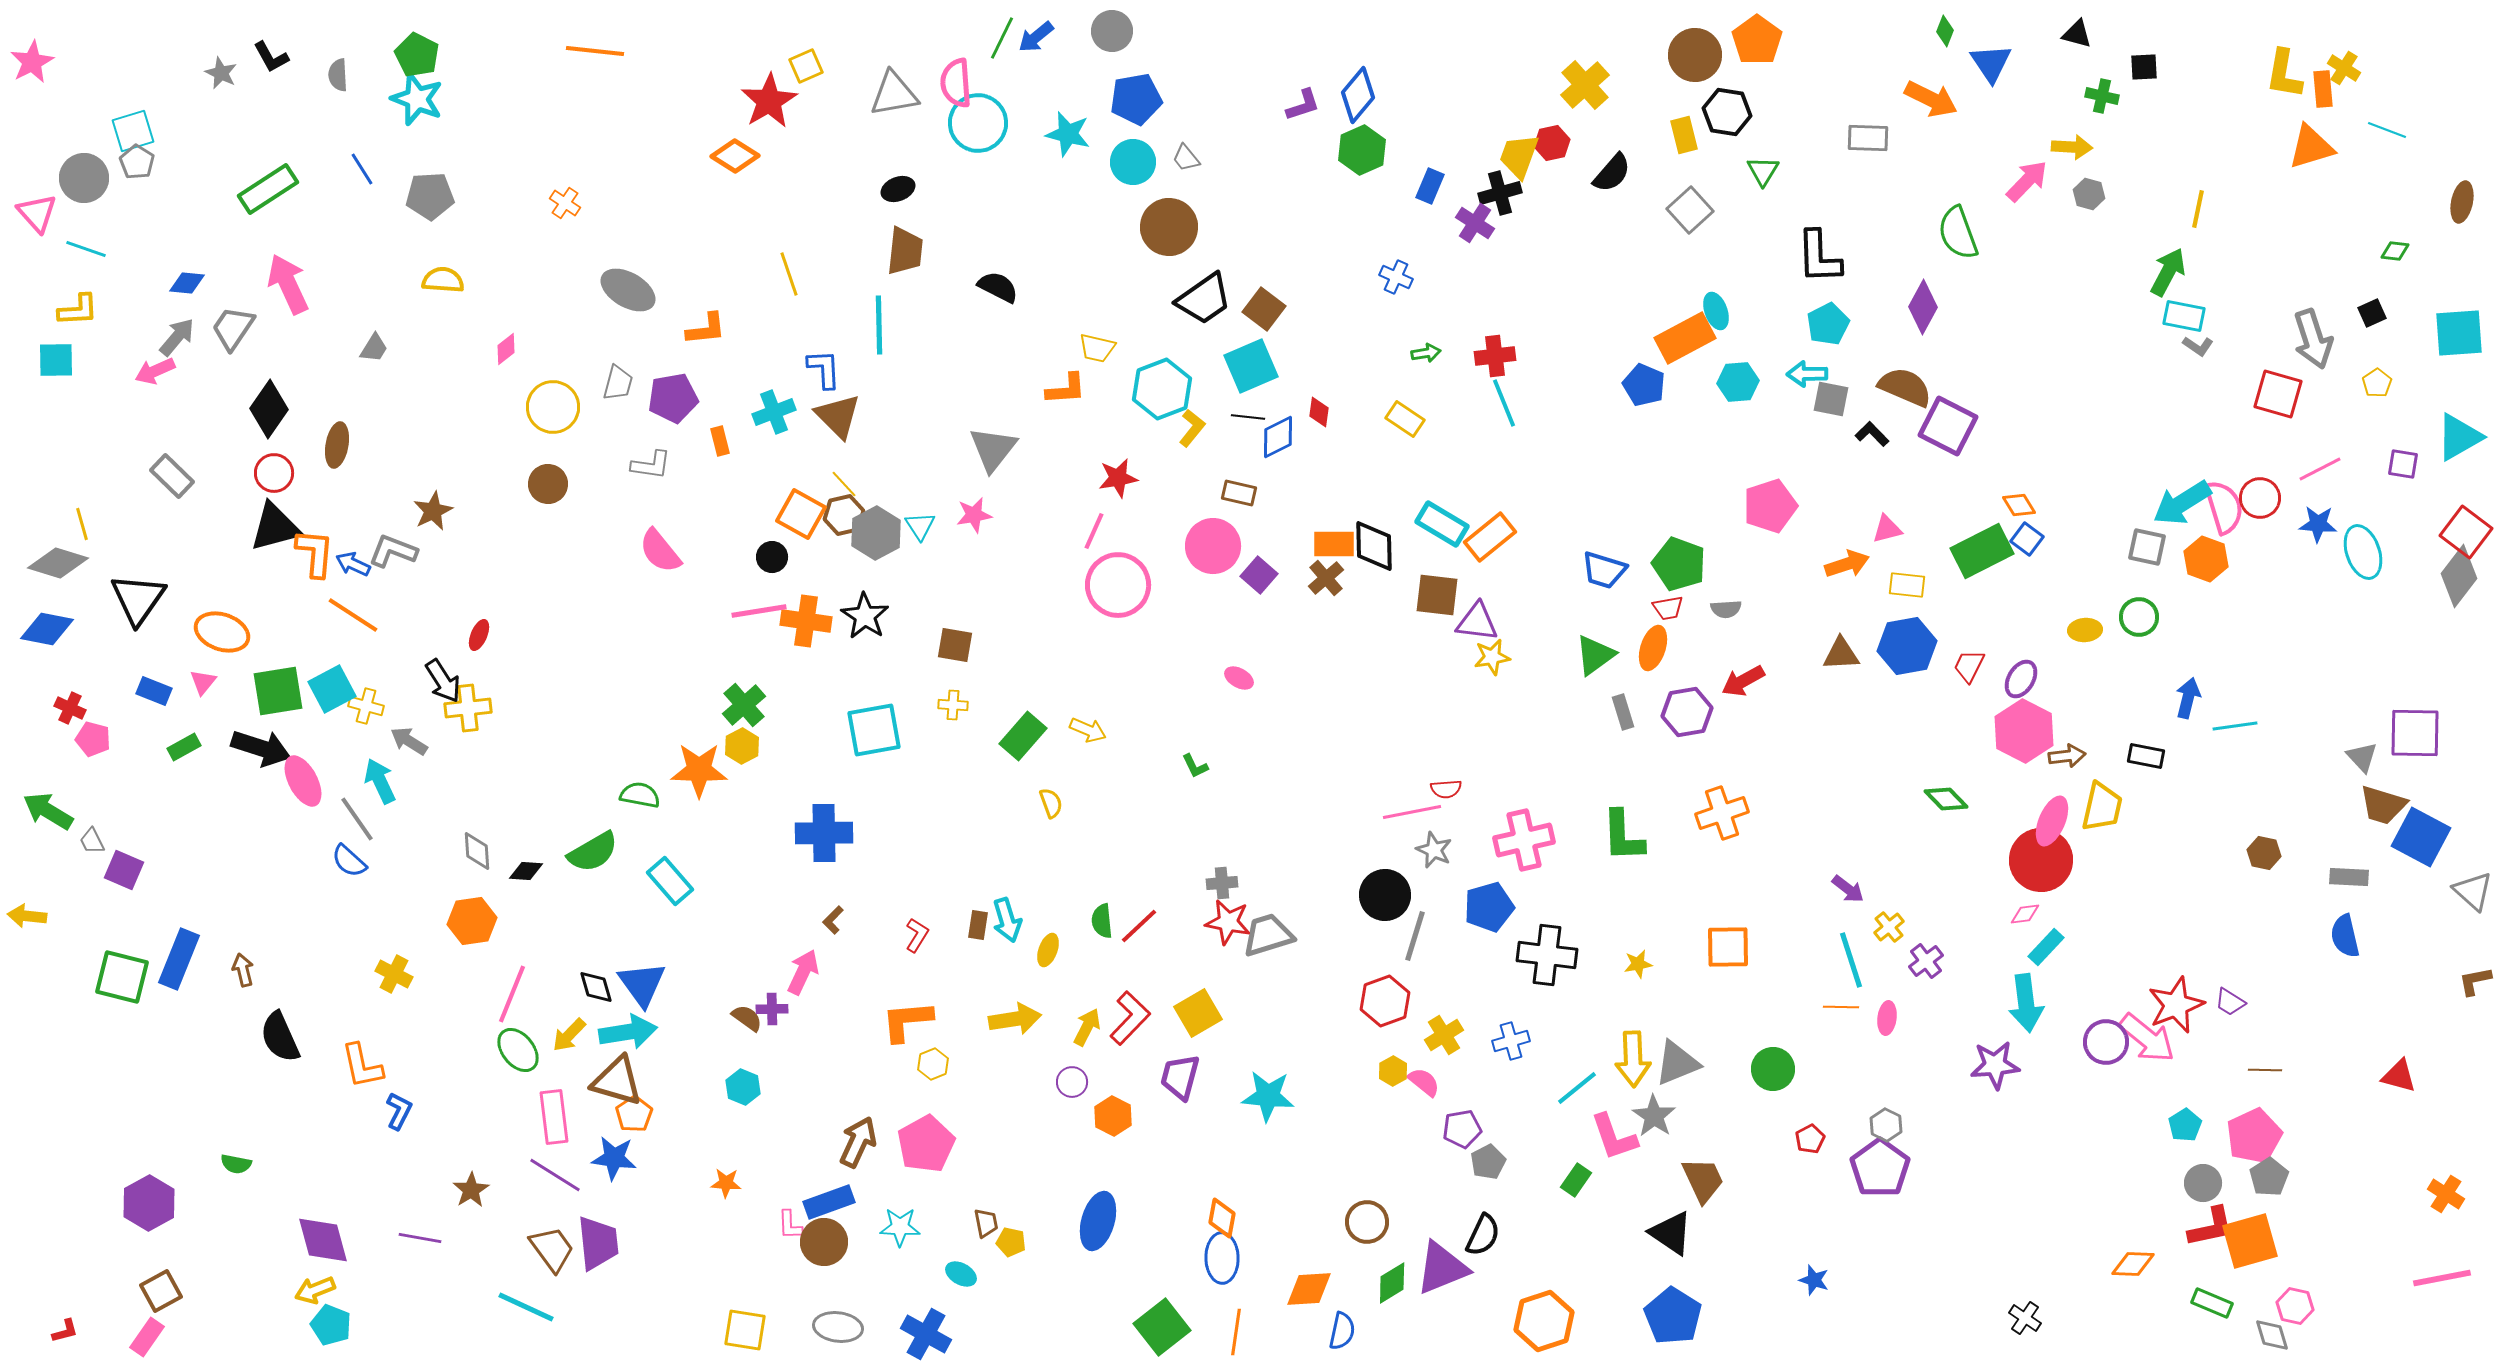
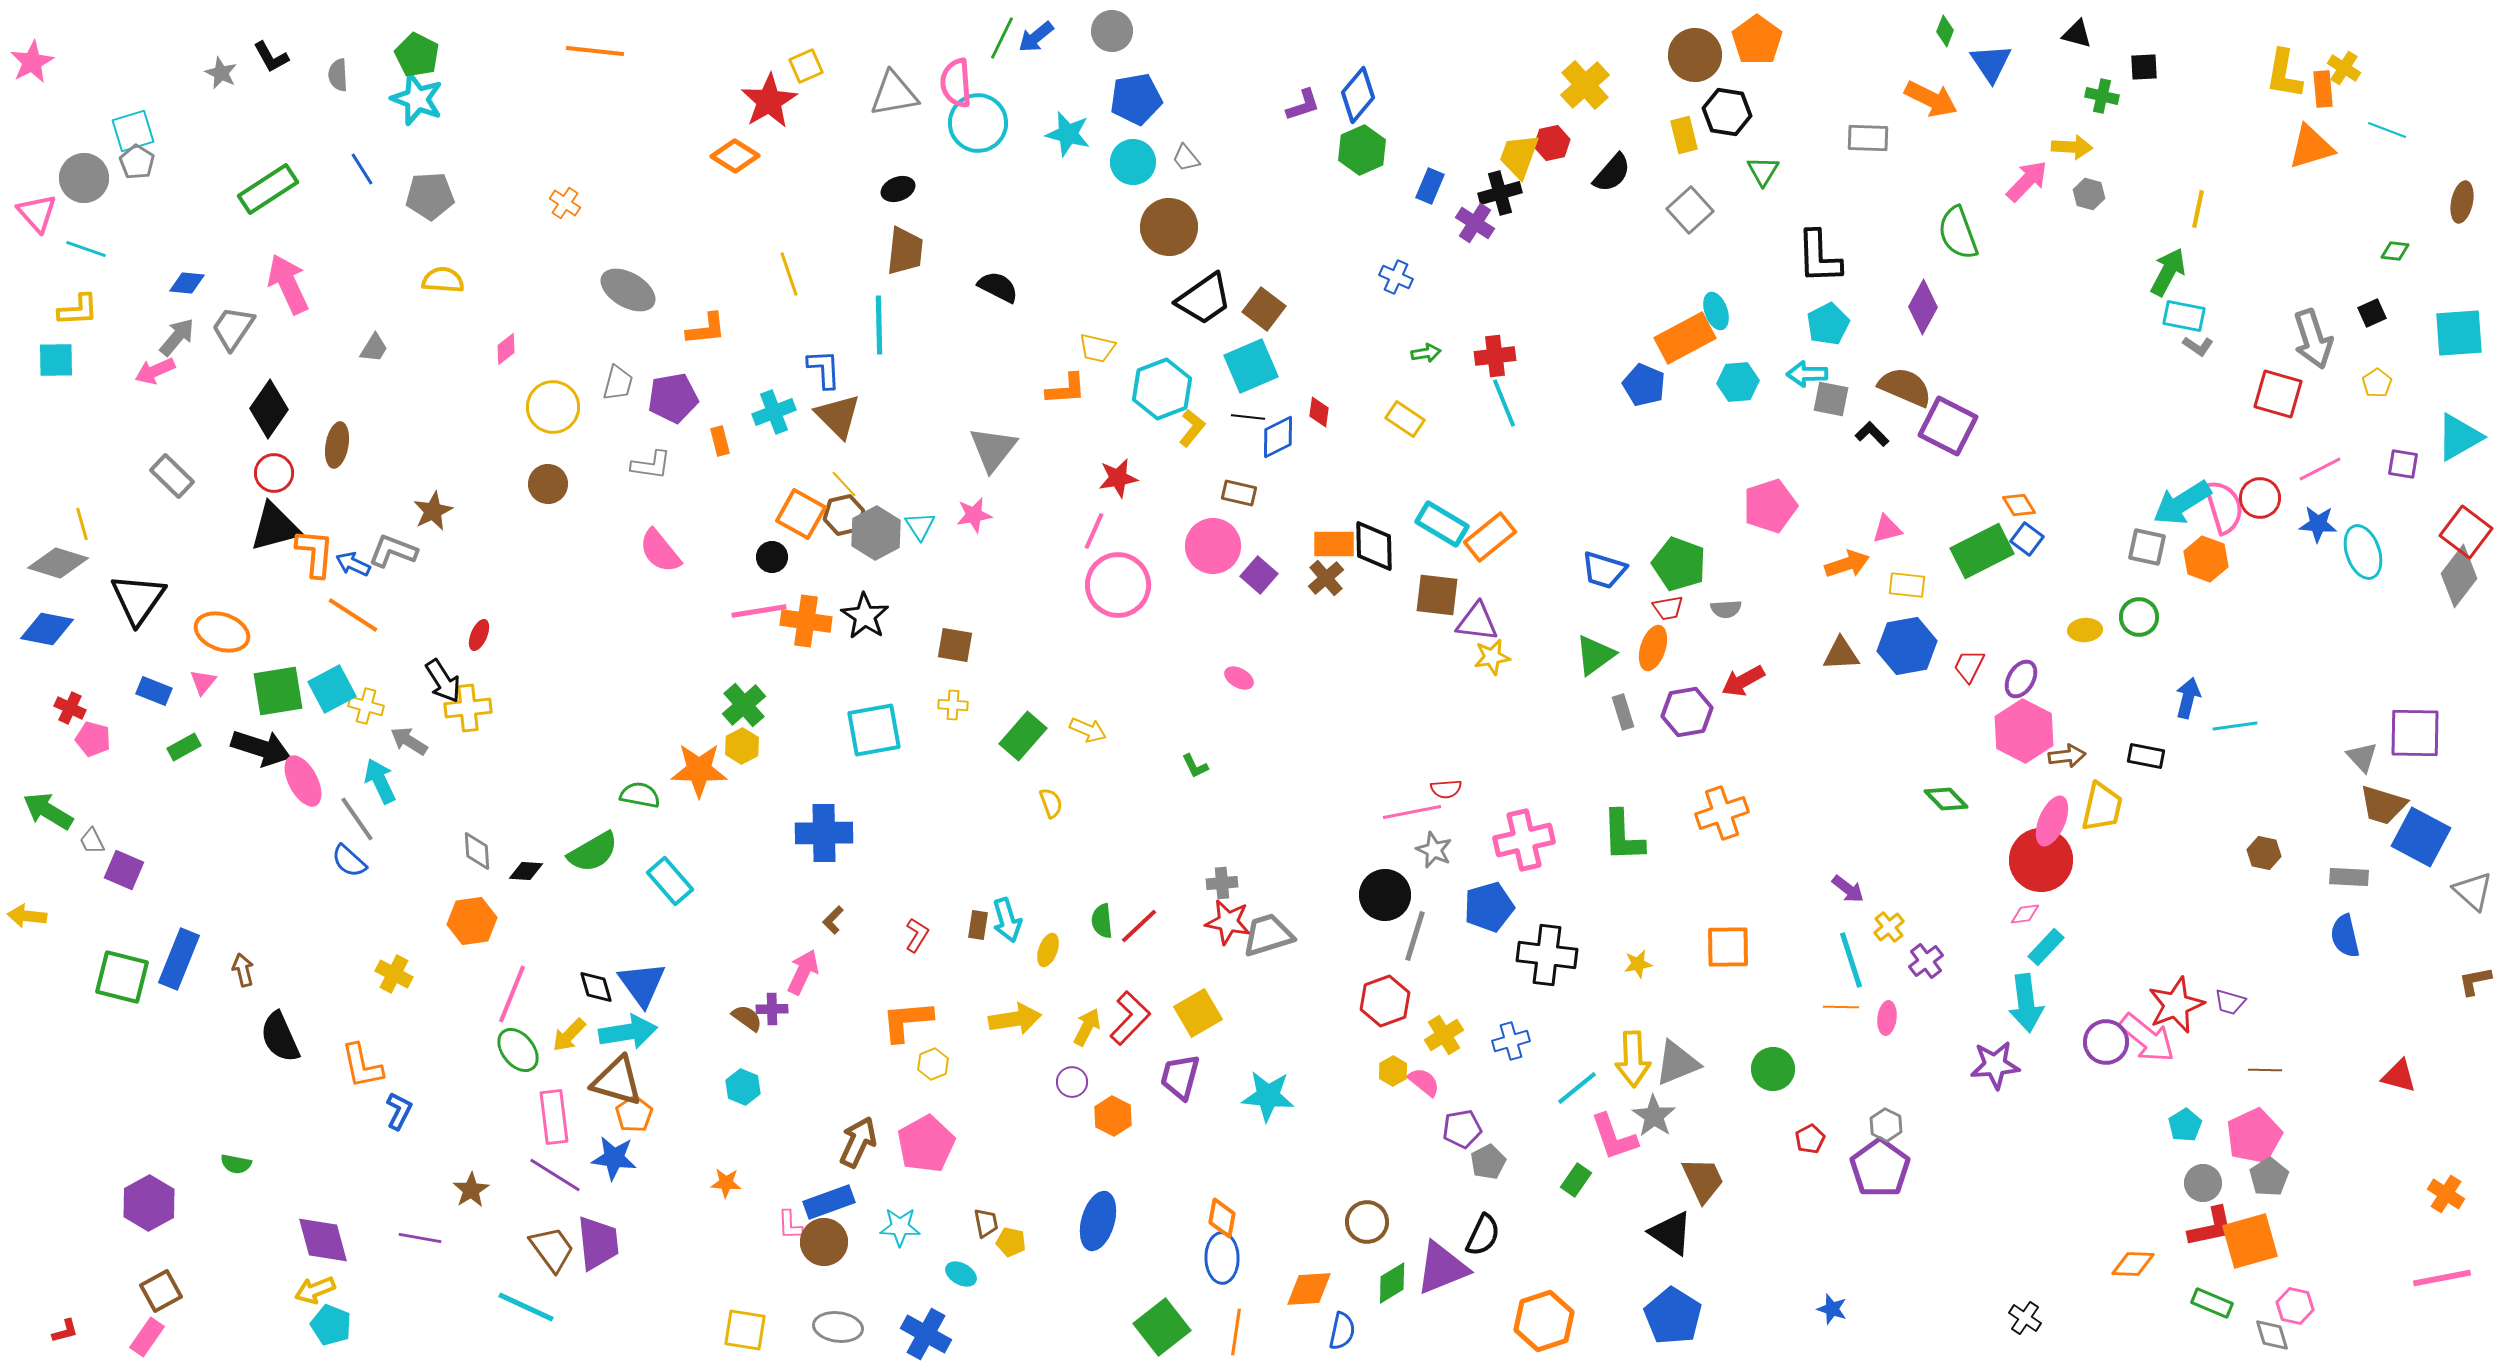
purple trapezoid at (2230, 1002): rotated 16 degrees counterclockwise
blue star at (1814, 1280): moved 18 px right, 29 px down
